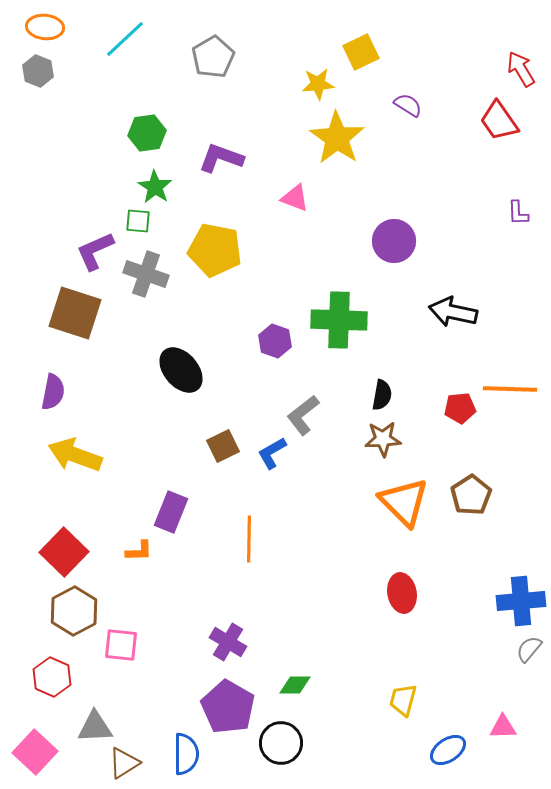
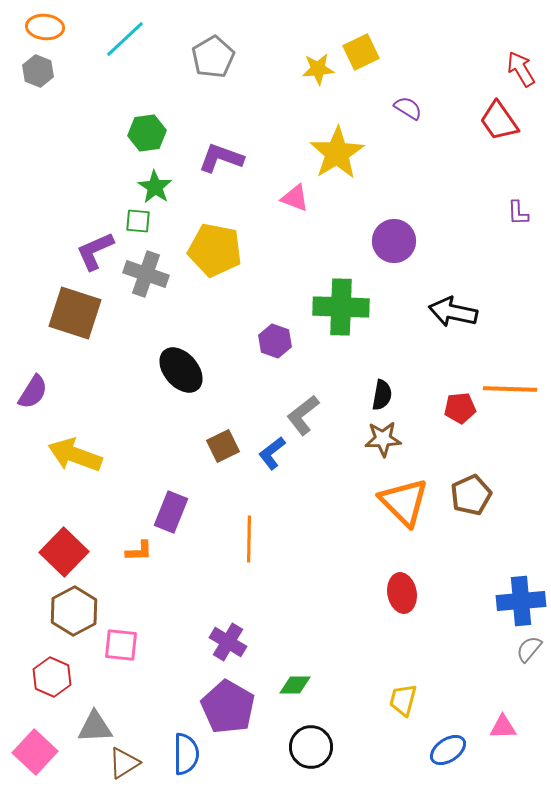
yellow star at (318, 84): moved 15 px up
purple semicircle at (408, 105): moved 3 px down
yellow star at (337, 138): moved 15 px down; rotated 6 degrees clockwise
green cross at (339, 320): moved 2 px right, 13 px up
purple semicircle at (53, 392): moved 20 px left; rotated 21 degrees clockwise
blue L-shape at (272, 453): rotated 8 degrees counterclockwise
brown pentagon at (471, 495): rotated 9 degrees clockwise
black circle at (281, 743): moved 30 px right, 4 px down
